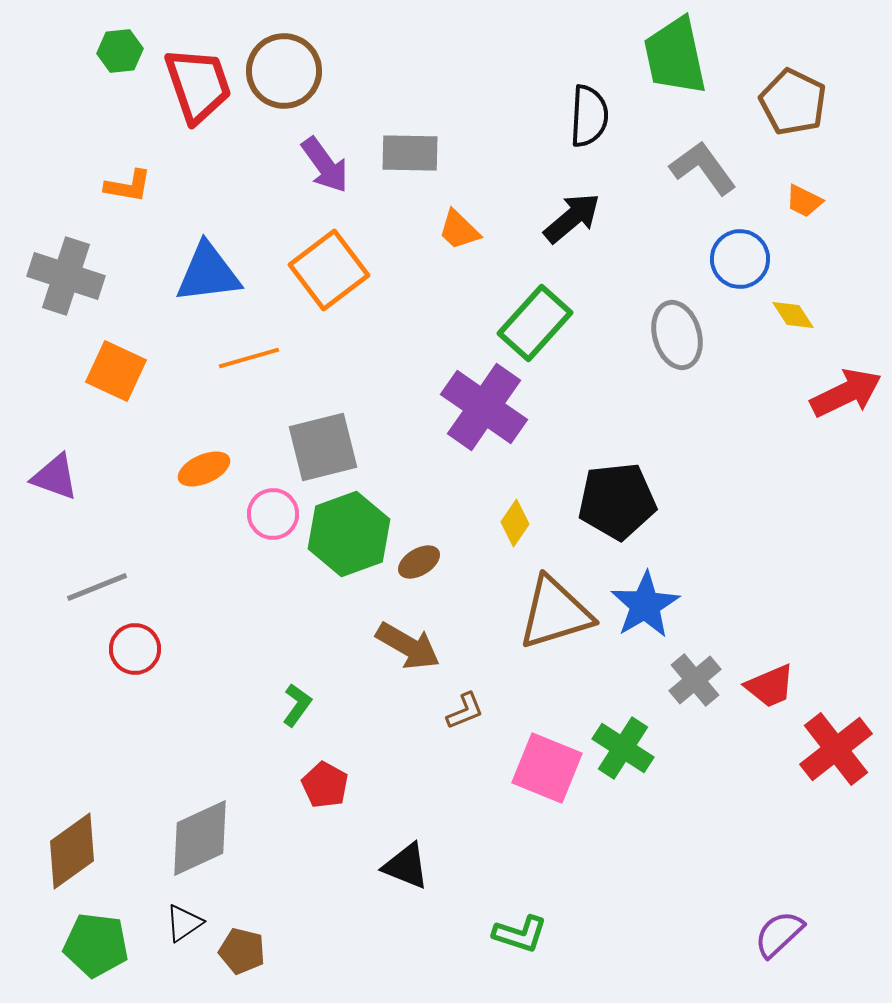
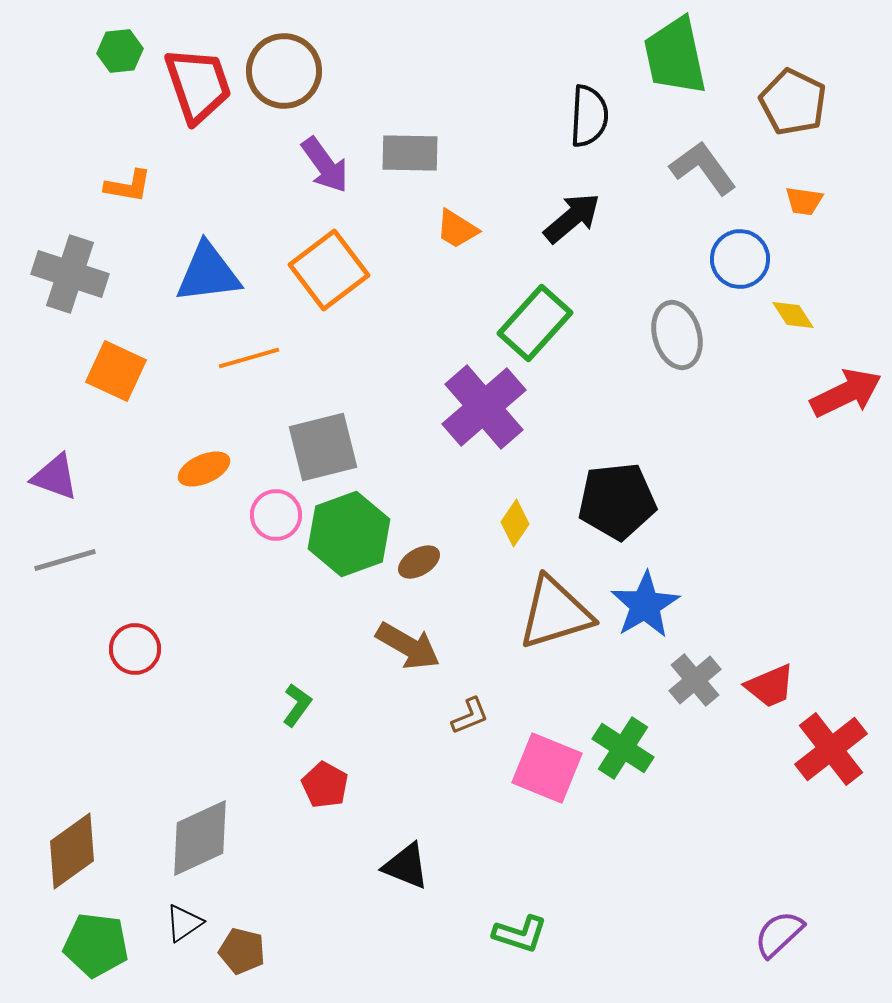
orange trapezoid at (804, 201): rotated 18 degrees counterclockwise
orange trapezoid at (459, 230): moved 2 px left, 1 px up; rotated 12 degrees counterclockwise
gray cross at (66, 276): moved 4 px right, 2 px up
purple cross at (484, 407): rotated 14 degrees clockwise
pink circle at (273, 514): moved 3 px right, 1 px down
gray line at (97, 587): moved 32 px left, 27 px up; rotated 6 degrees clockwise
brown L-shape at (465, 711): moved 5 px right, 5 px down
red cross at (836, 749): moved 5 px left
